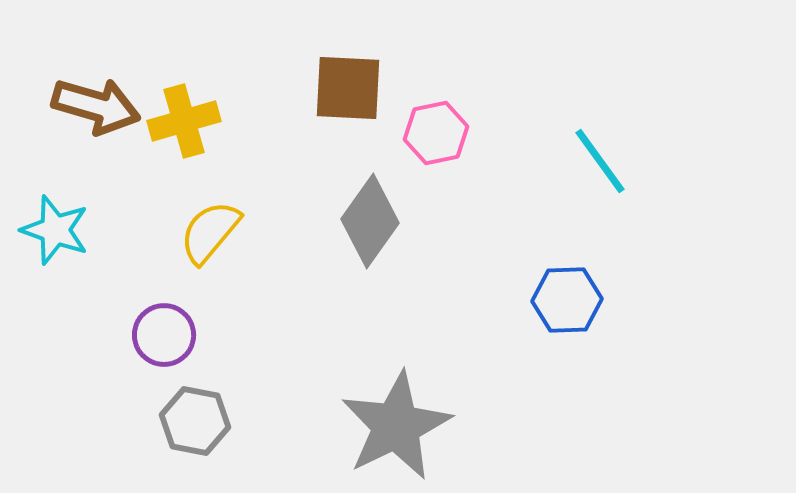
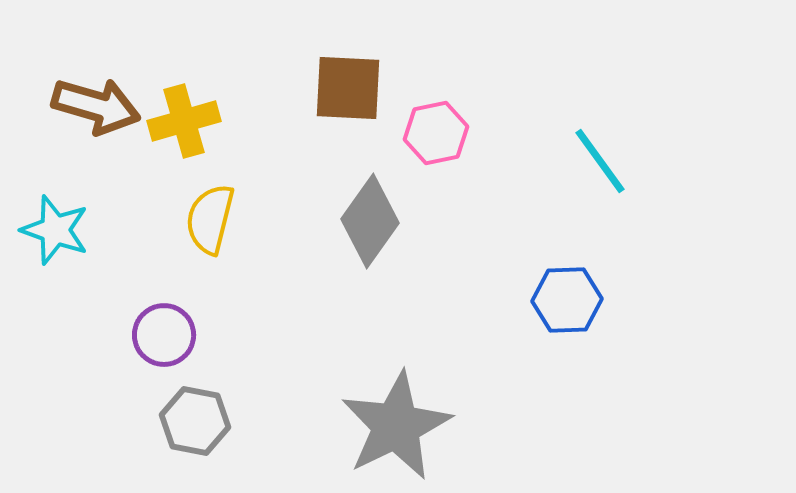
yellow semicircle: moved 13 px up; rotated 26 degrees counterclockwise
